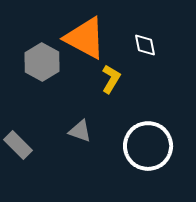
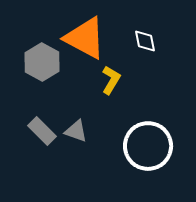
white diamond: moved 4 px up
yellow L-shape: moved 1 px down
gray triangle: moved 4 px left
gray rectangle: moved 24 px right, 14 px up
